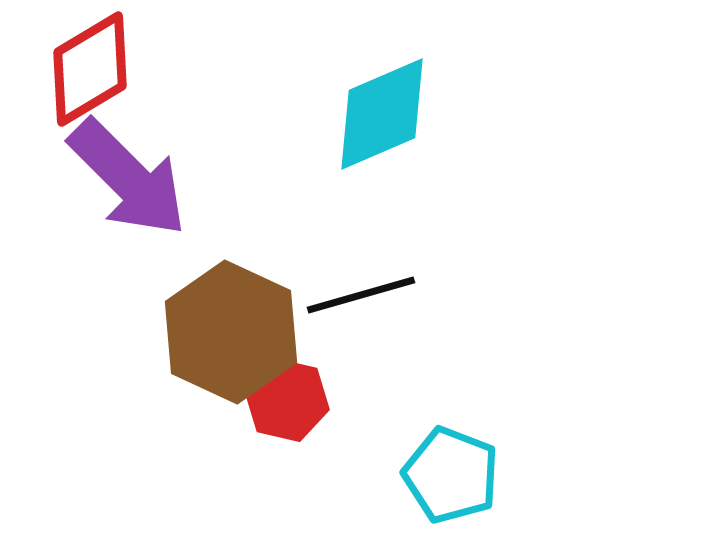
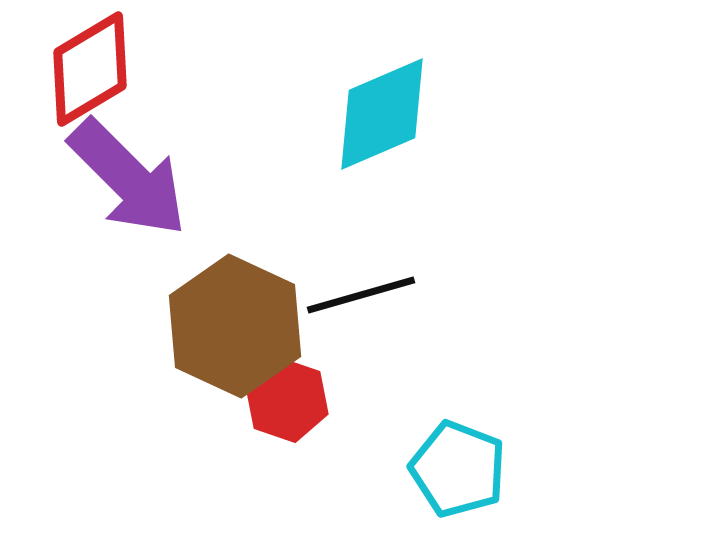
brown hexagon: moved 4 px right, 6 px up
red hexagon: rotated 6 degrees clockwise
cyan pentagon: moved 7 px right, 6 px up
